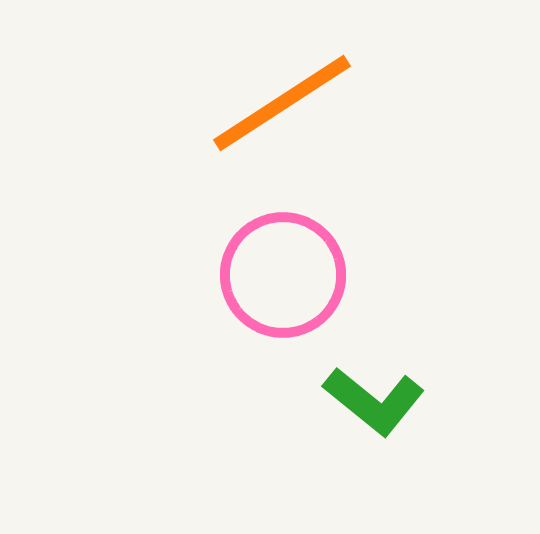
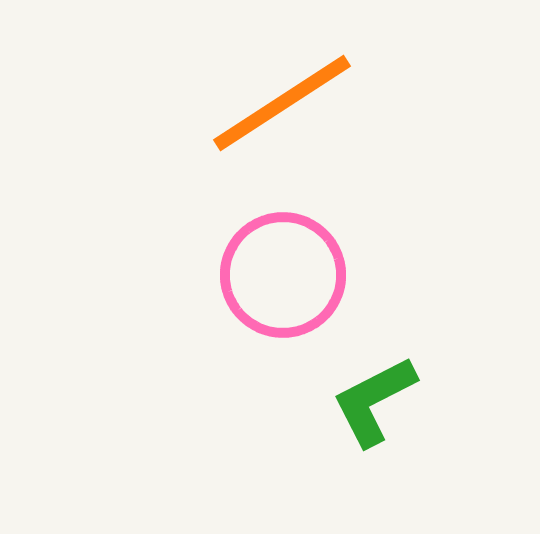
green L-shape: rotated 114 degrees clockwise
